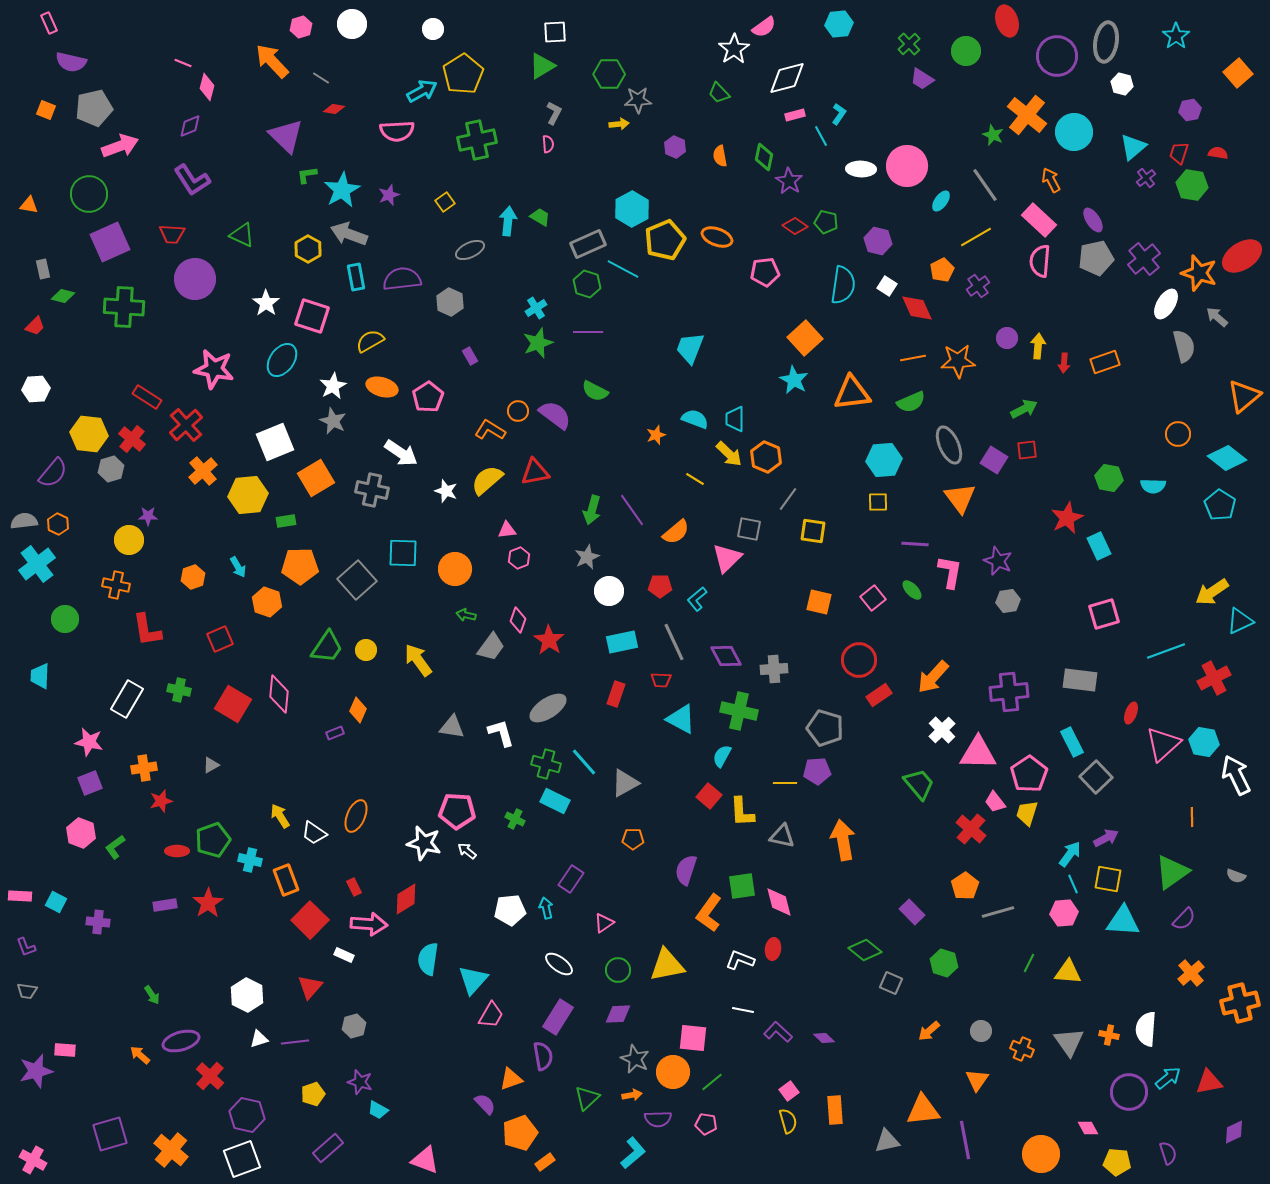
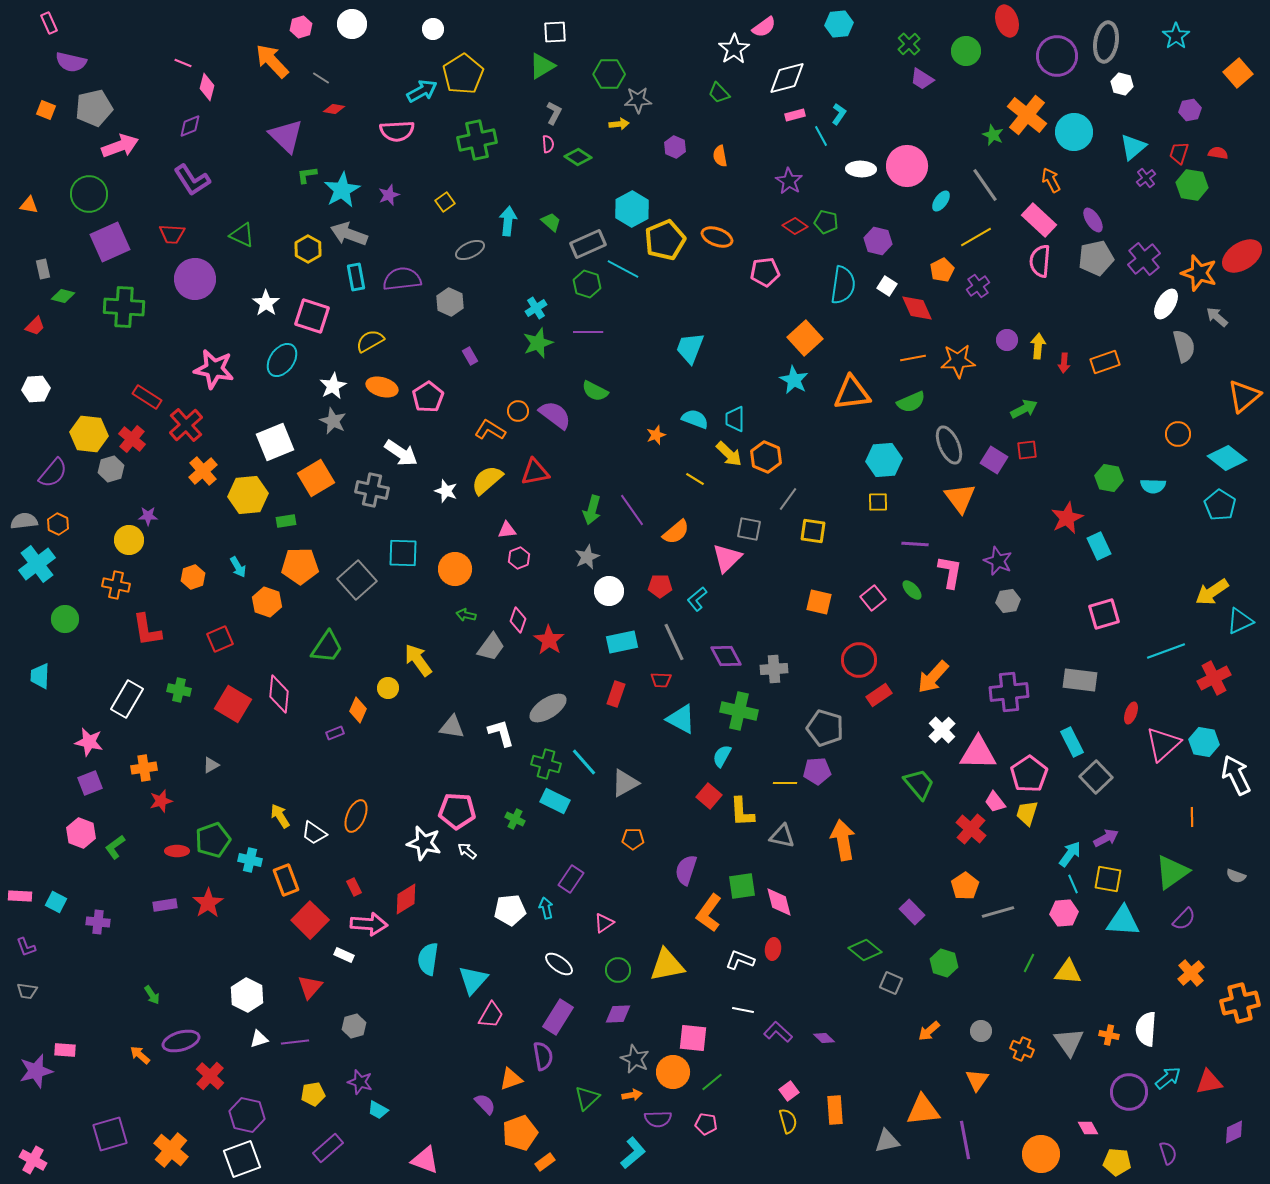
green diamond at (764, 157): moved 186 px left; rotated 68 degrees counterclockwise
green trapezoid at (540, 217): moved 11 px right, 5 px down; rotated 10 degrees clockwise
purple circle at (1007, 338): moved 2 px down
yellow circle at (366, 650): moved 22 px right, 38 px down
yellow pentagon at (313, 1094): rotated 10 degrees clockwise
